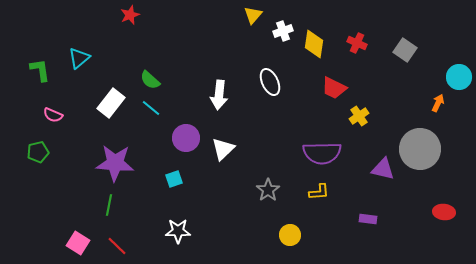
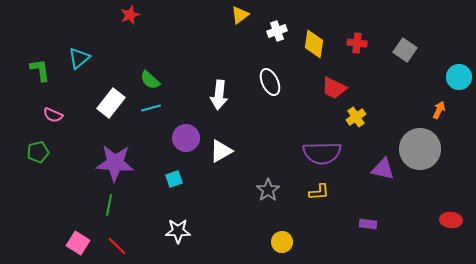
yellow triangle: moved 13 px left; rotated 12 degrees clockwise
white cross: moved 6 px left
red cross: rotated 18 degrees counterclockwise
orange arrow: moved 1 px right, 7 px down
cyan line: rotated 54 degrees counterclockwise
yellow cross: moved 3 px left, 1 px down
white triangle: moved 2 px left, 2 px down; rotated 15 degrees clockwise
red ellipse: moved 7 px right, 8 px down
purple rectangle: moved 5 px down
yellow circle: moved 8 px left, 7 px down
